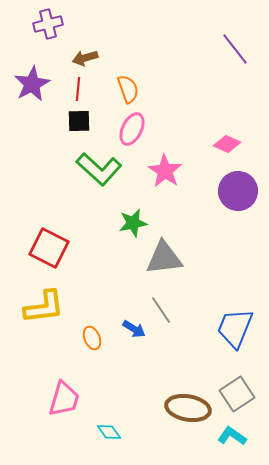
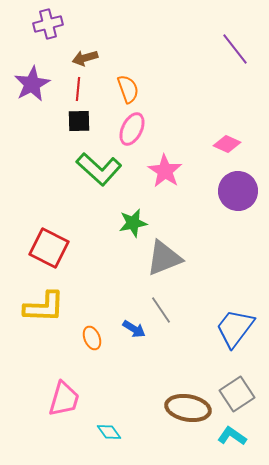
gray triangle: rotated 15 degrees counterclockwise
yellow L-shape: rotated 9 degrees clockwise
blue trapezoid: rotated 15 degrees clockwise
